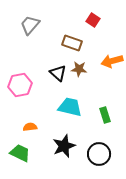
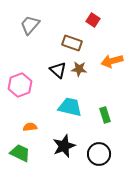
black triangle: moved 3 px up
pink hexagon: rotated 10 degrees counterclockwise
